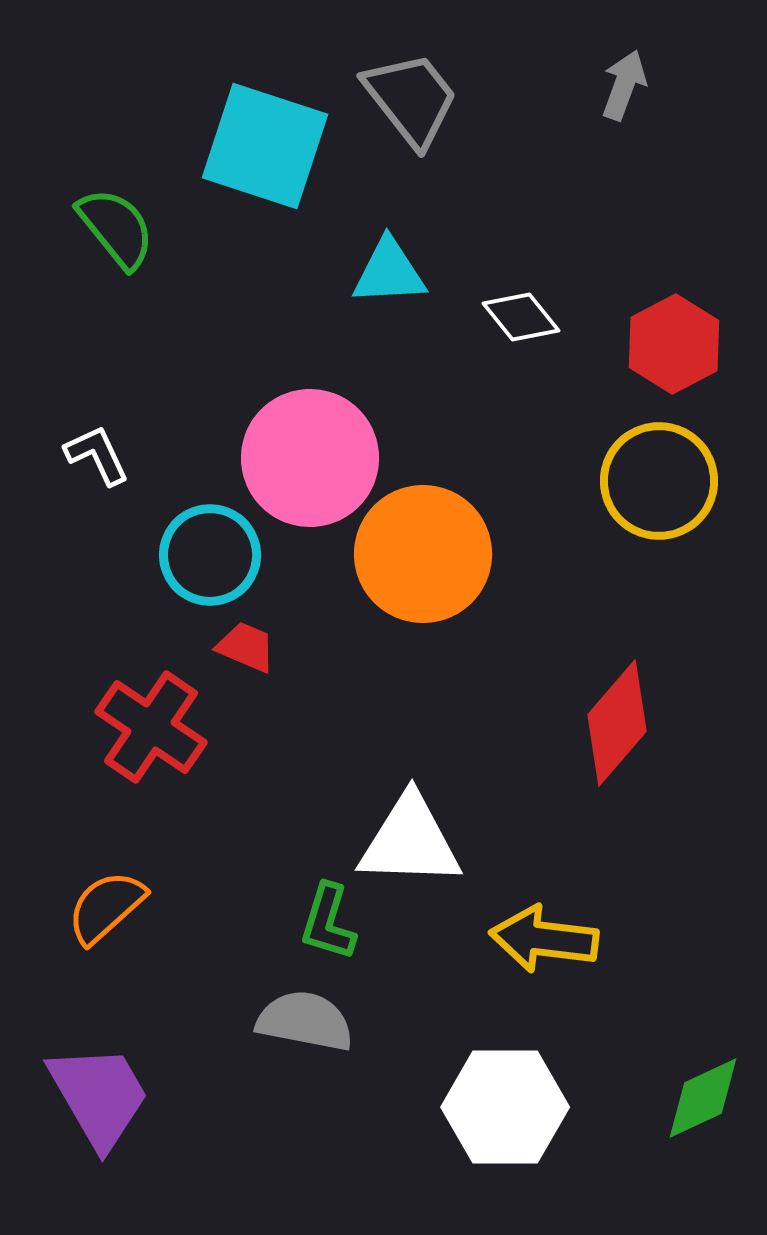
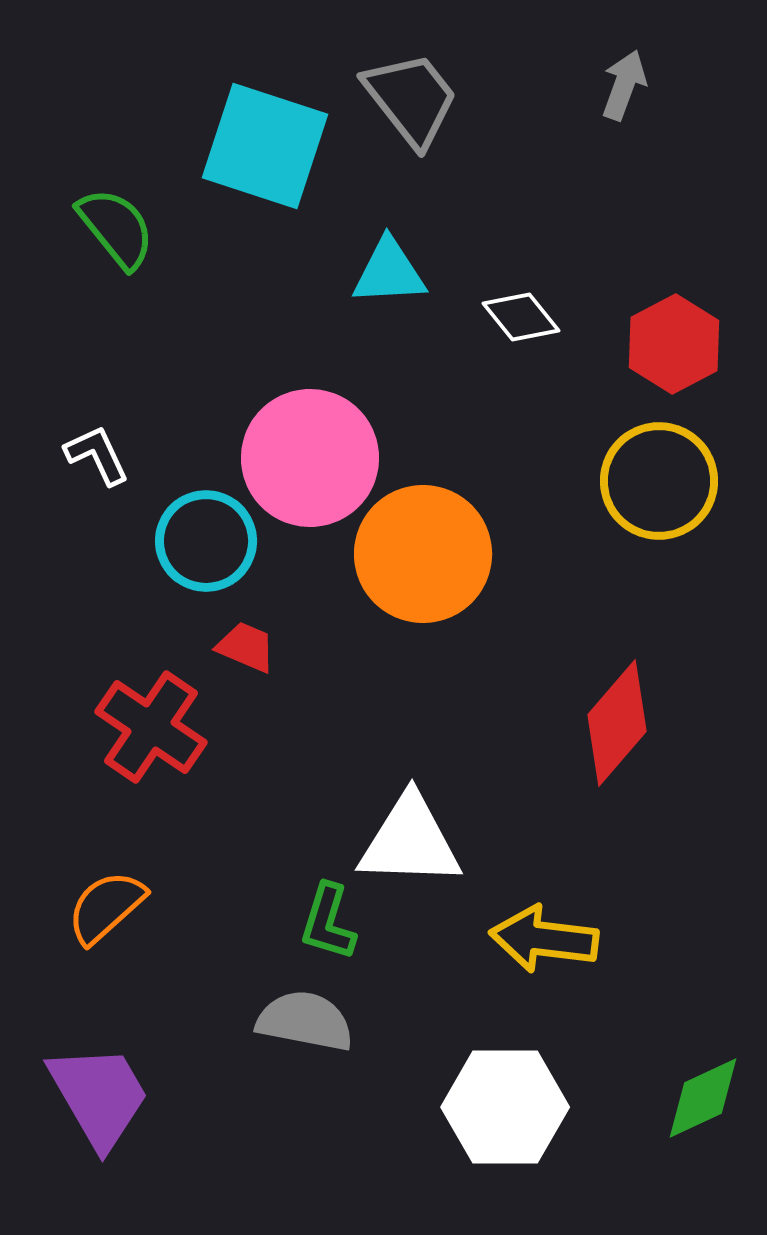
cyan circle: moved 4 px left, 14 px up
